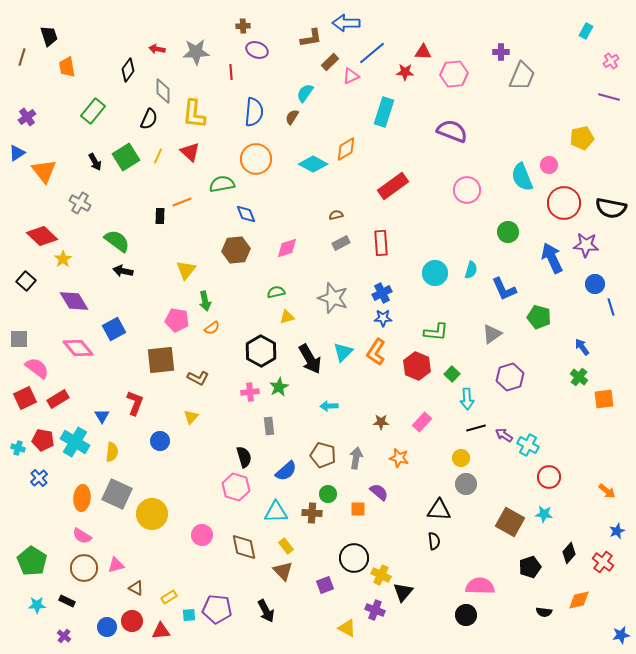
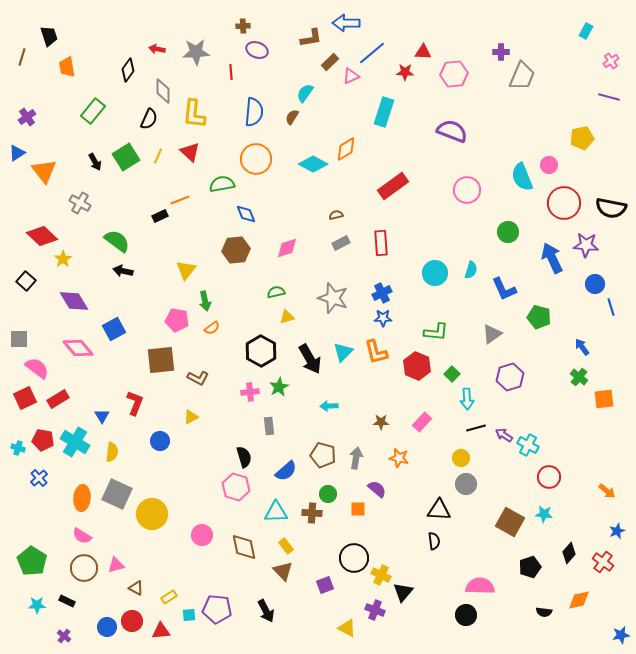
orange line at (182, 202): moved 2 px left, 2 px up
black rectangle at (160, 216): rotated 63 degrees clockwise
orange L-shape at (376, 352): rotated 48 degrees counterclockwise
yellow triangle at (191, 417): rotated 21 degrees clockwise
purple semicircle at (379, 492): moved 2 px left, 3 px up
